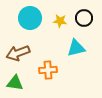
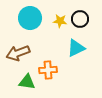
black circle: moved 4 px left, 1 px down
cyan triangle: rotated 12 degrees counterclockwise
green triangle: moved 12 px right, 1 px up
